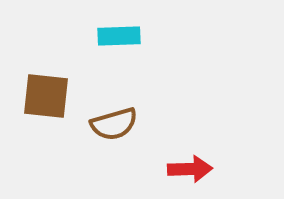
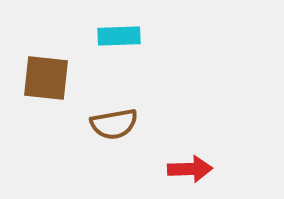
brown square: moved 18 px up
brown semicircle: rotated 6 degrees clockwise
